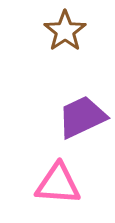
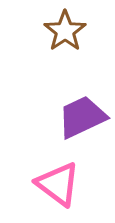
pink triangle: rotated 33 degrees clockwise
